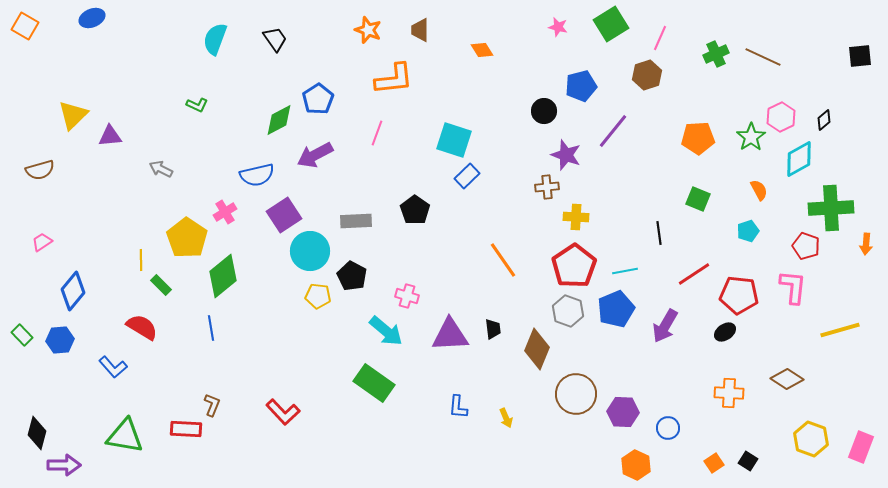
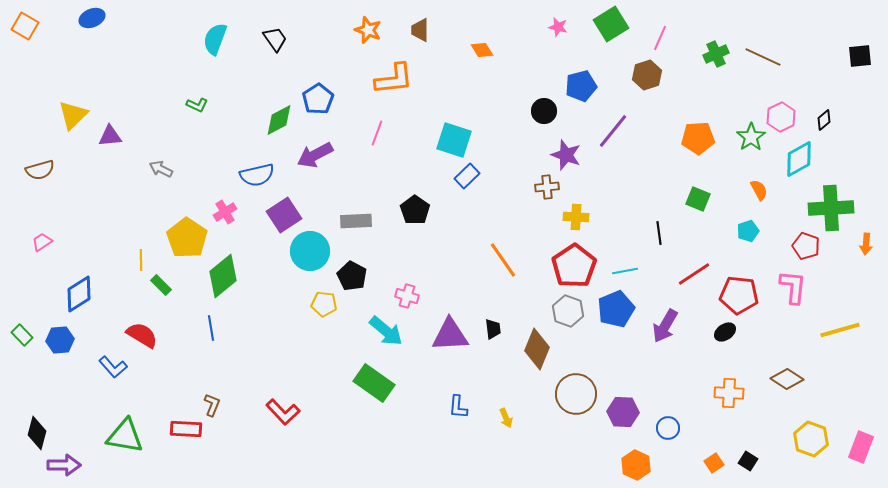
blue diamond at (73, 291): moved 6 px right, 3 px down; rotated 18 degrees clockwise
yellow pentagon at (318, 296): moved 6 px right, 8 px down
red semicircle at (142, 327): moved 8 px down
